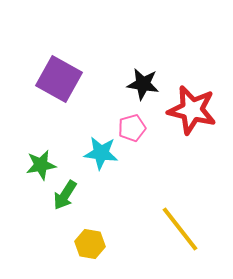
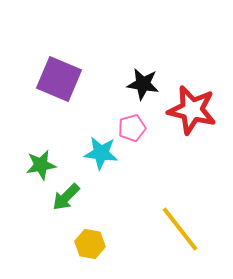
purple square: rotated 6 degrees counterclockwise
green arrow: moved 1 px right, 2 px down; rotated 12 degrees clockwise
